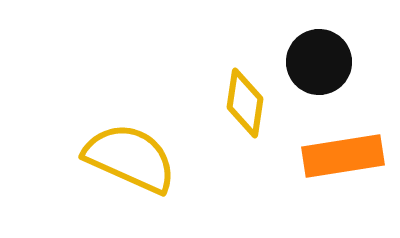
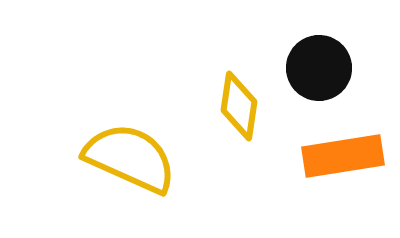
black circle: moved 6 px down
yellow diamond: moved 6 px left, 3 px down
